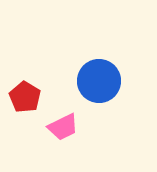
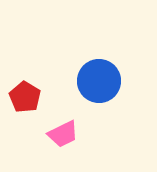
pink trapezoid: moved 7 px down
